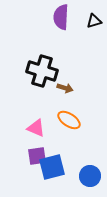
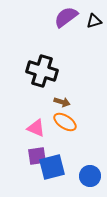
purple semicircle: moved 5 px right; rotated 50 degrees clockwise
brown arrow: moved 3 px left, 14 px down
orange ellipse: moved 4 px left, 2 px down
